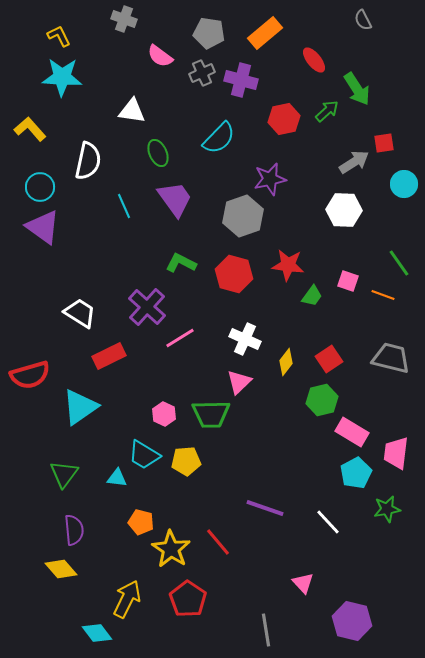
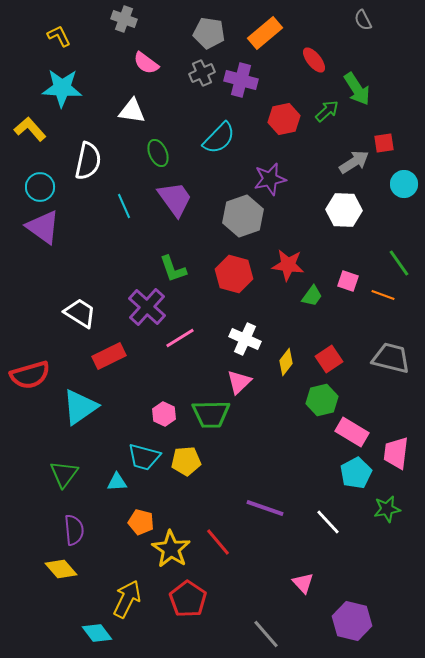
pink semicircle at (160, 56): moved 14 px left, 7 px down
cyan star at (62, 77): moved 11 px down
green L-shape at (181, 263): moved 8 px left, 6 px down; rotated 136 degrees counterclockwise
cyan trapezoid at (144, 455): moved 2 px down; rotated 16 degrees counterclockwise
cyan triangle at (117, 478): moved 4 px down; rotated 10 degrees counterclockwise
gray line at (266, 630): moved 4 px down; rotated 32 degrees counterclockwise
